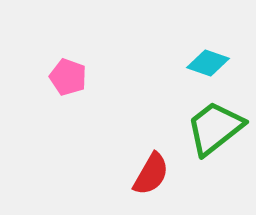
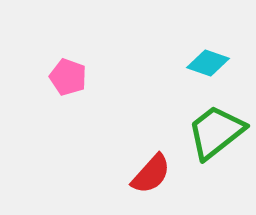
green trapezoid: moved 1 px right, 4 px down
red semicircle: rotated 12 degrees clockwise
